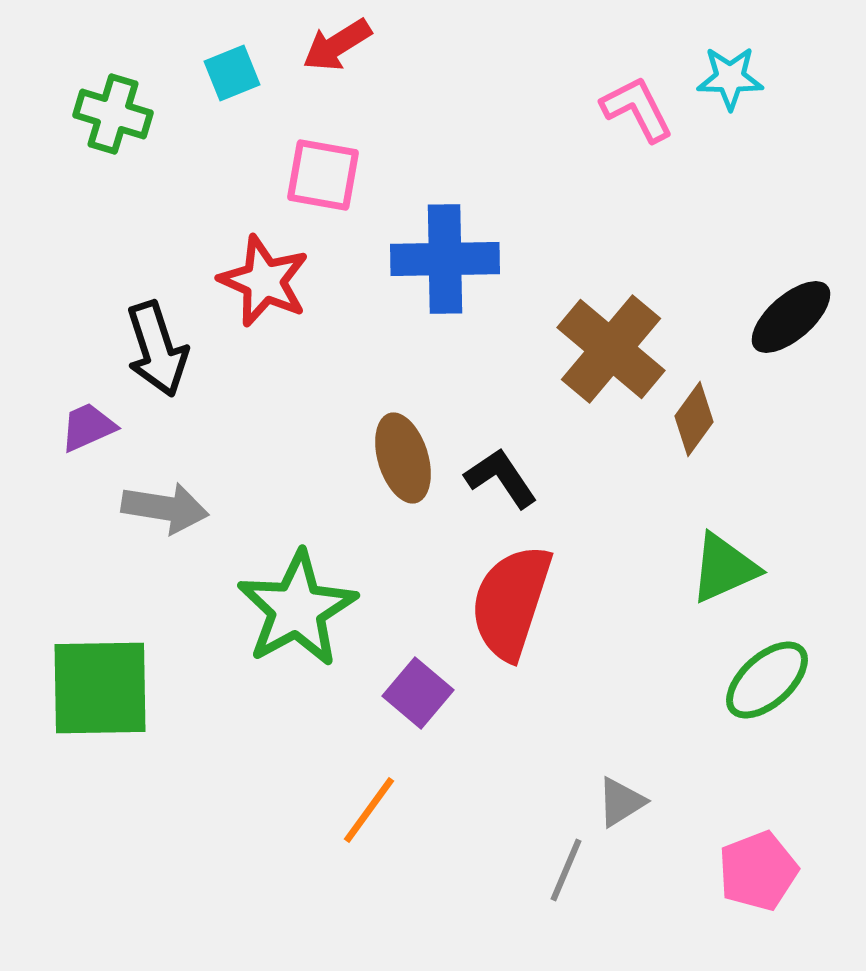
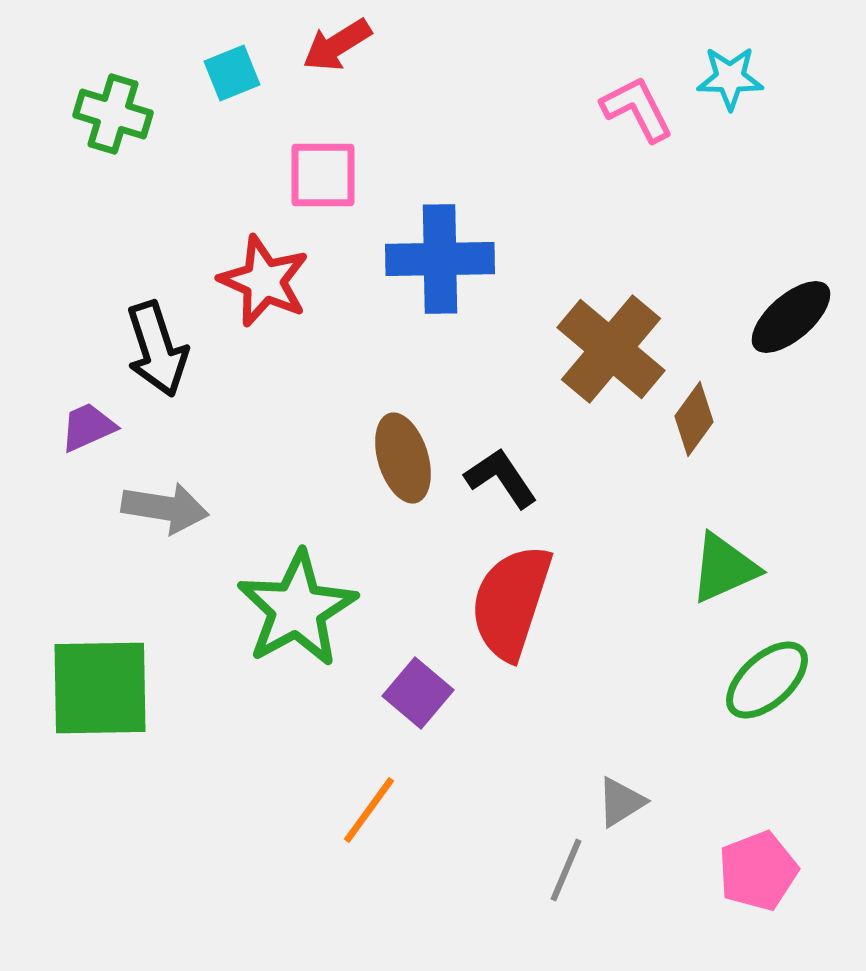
pink square: rotated 10 degrees counterclockwise
blue cross: moved 5 px left
